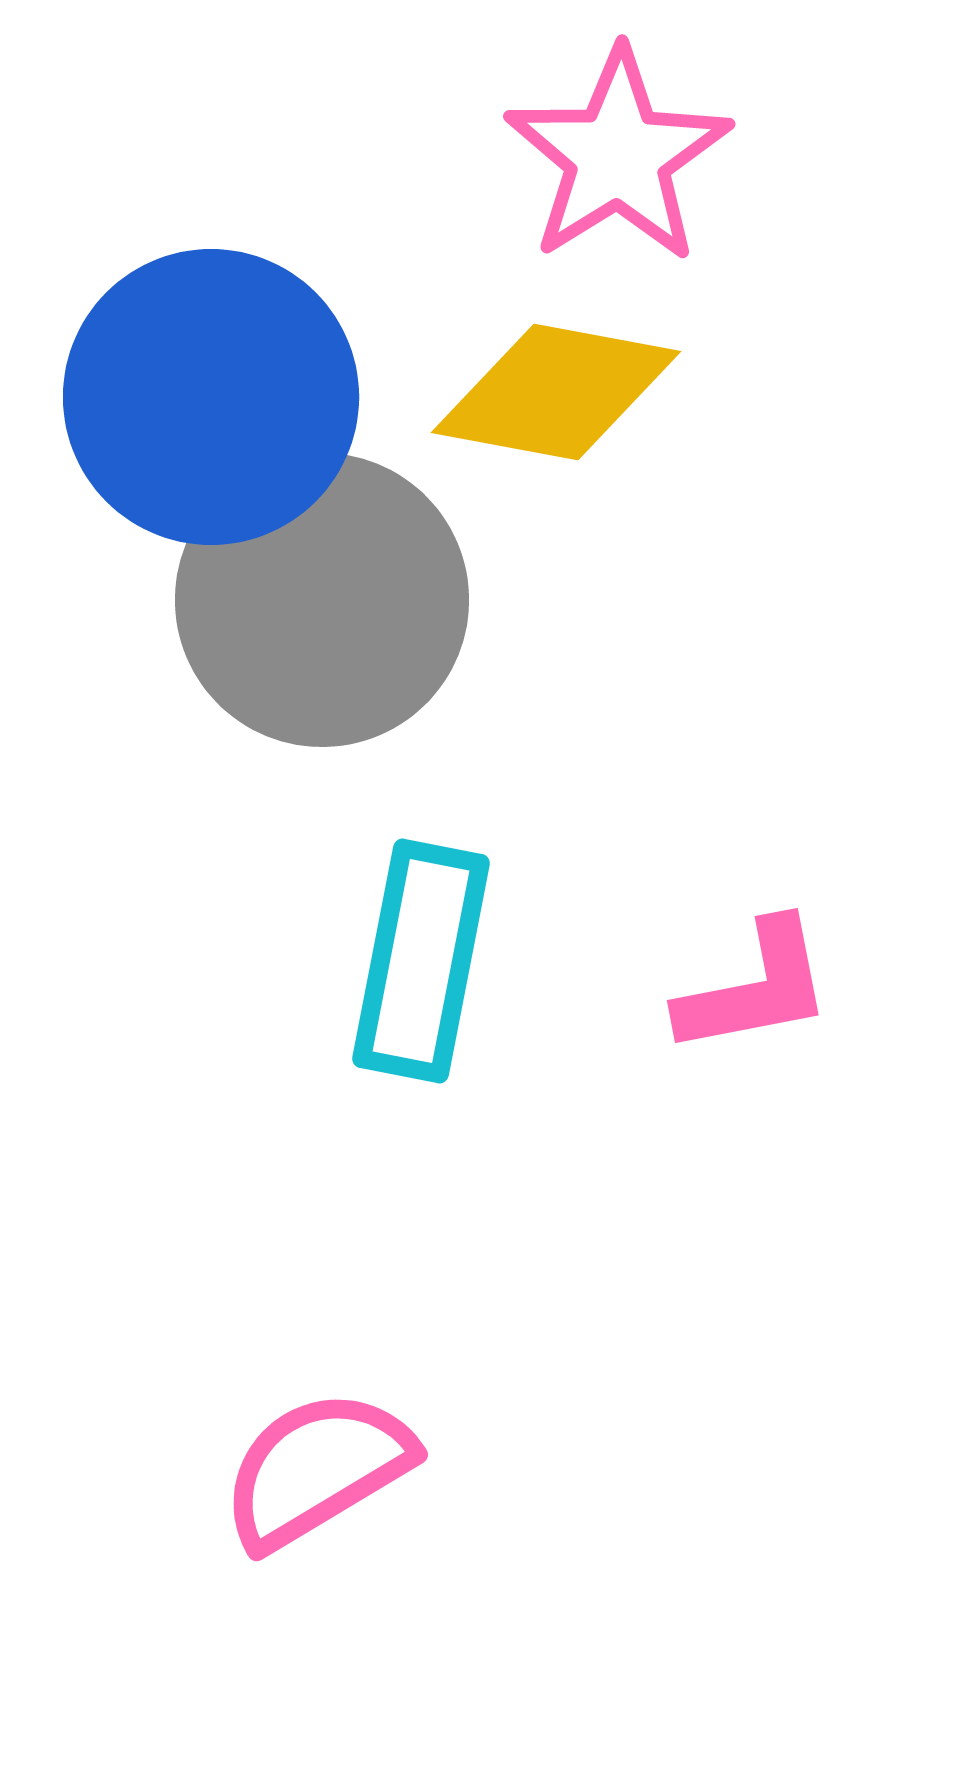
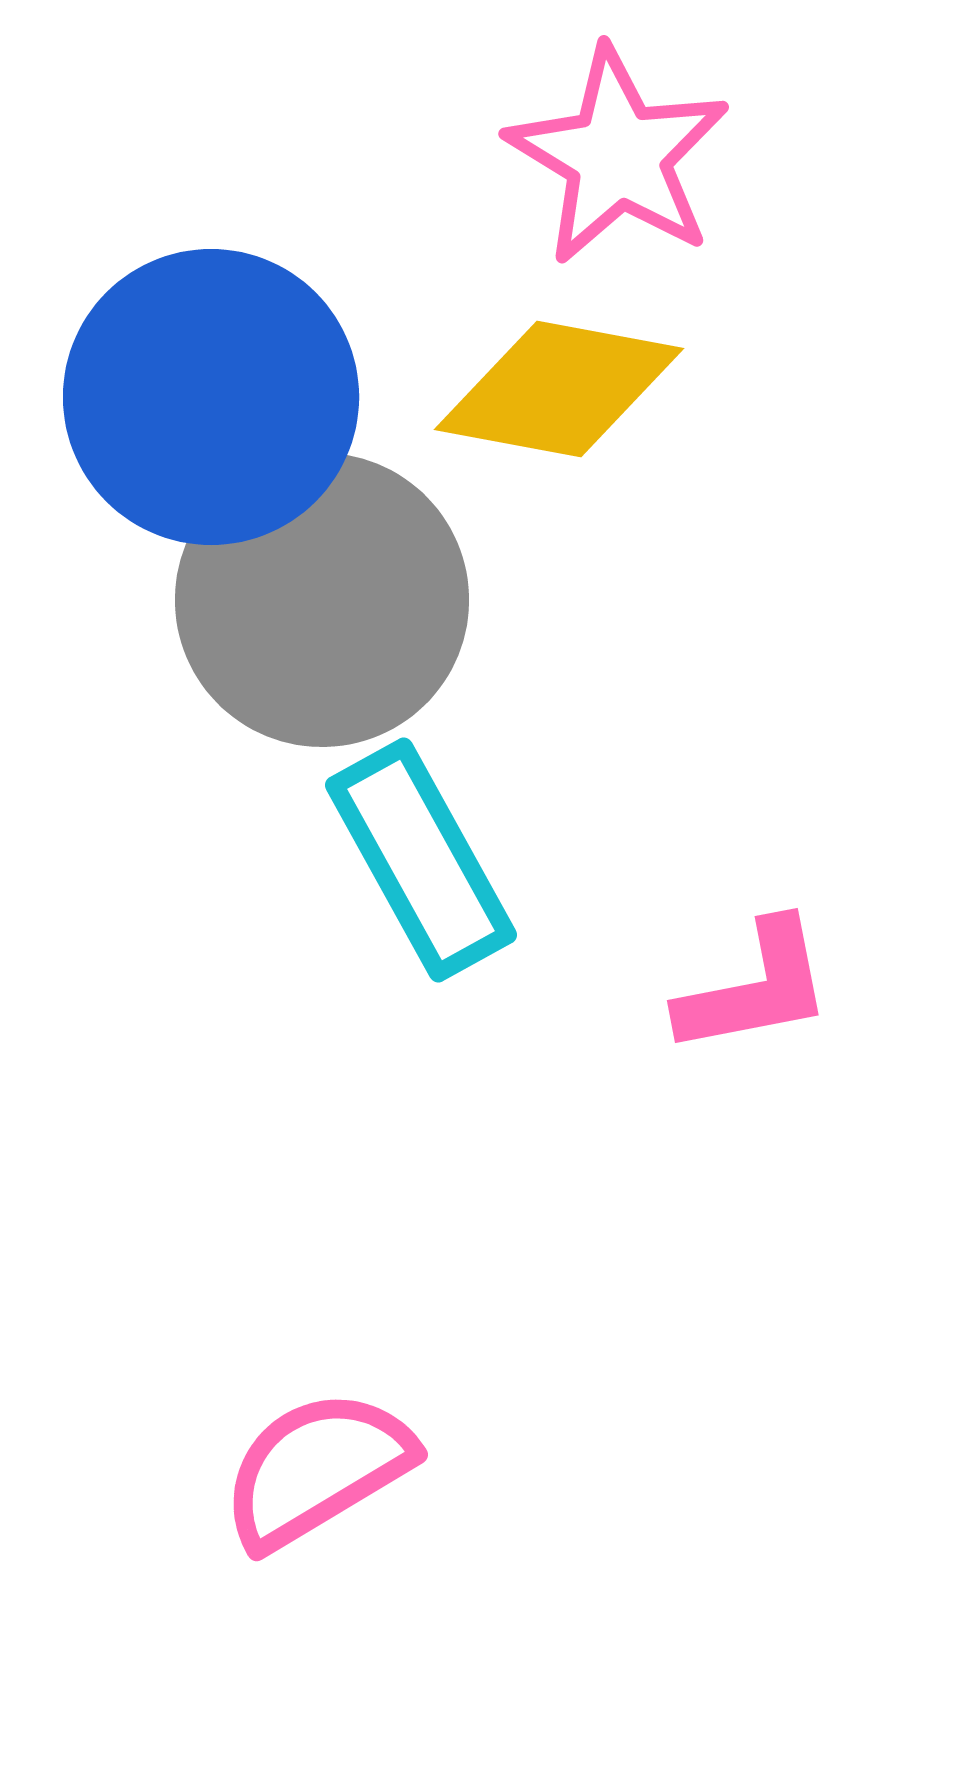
pink star: rotated 9 degrees counterclockwise
yellow diamond: moved 3 px right, 3 px up
cyan rectangle: moved 101 px up; rotated 40 degrees counterclockwise
